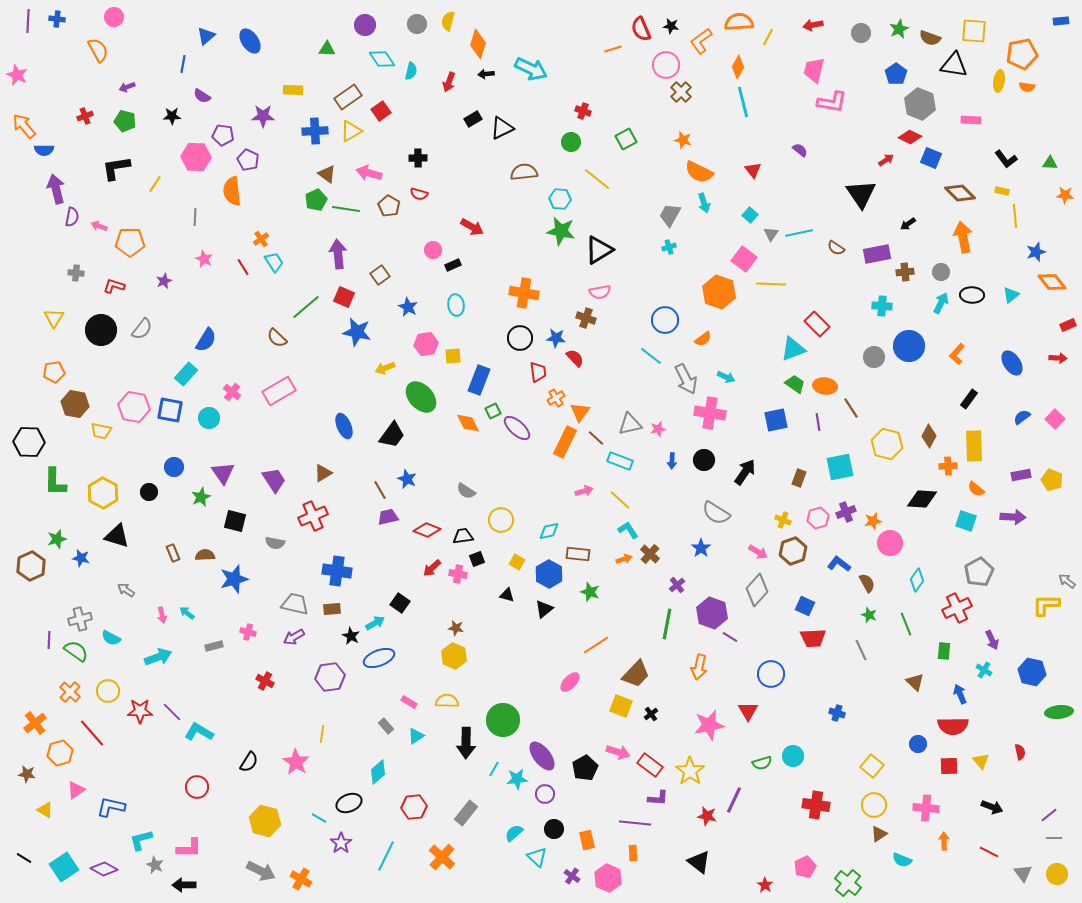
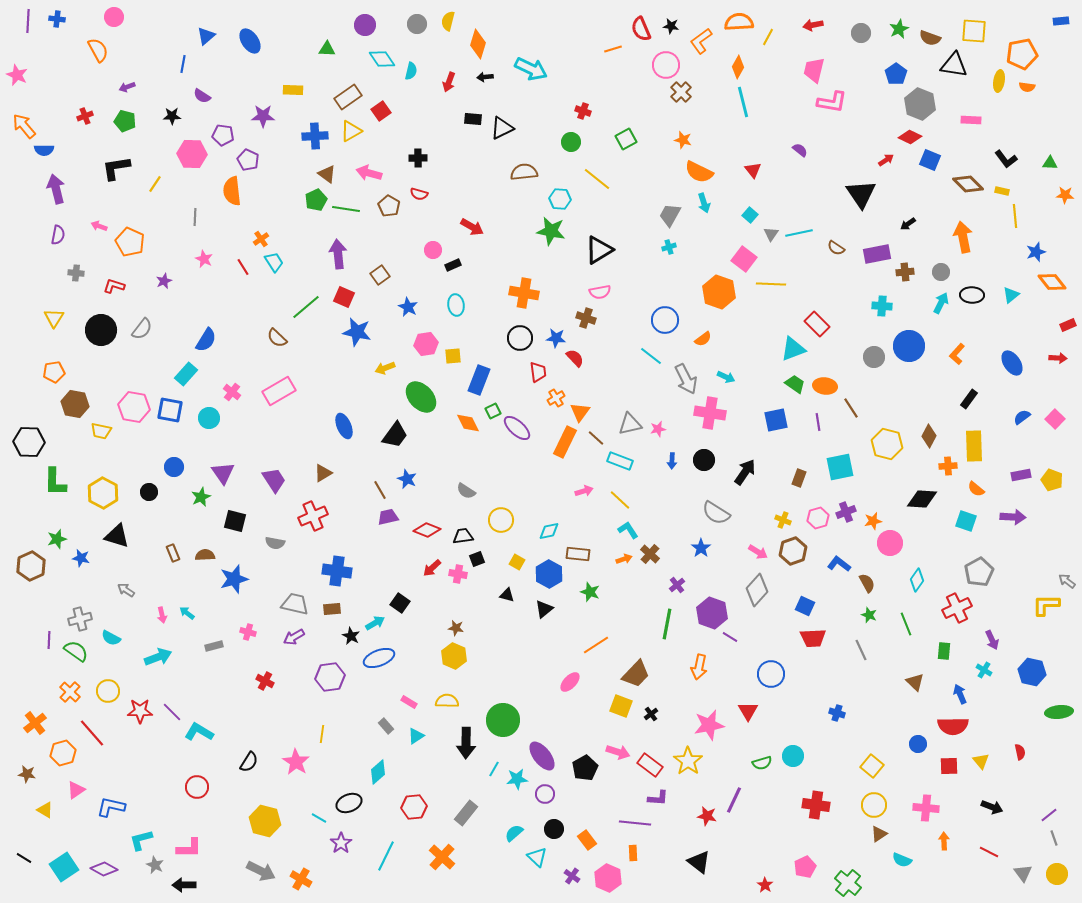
black arrow at (486, 74): moved 1 px left, 3 px down
black rectangle at (473, 119): rotated 36 degrees clockwise
blue cross at (315, 131): moved 5 px down
pink hexagon at (196, 157): moved 4 px left, 3 px up
blue square at (931, 158): moved 1 px left, 2 px down
brown diamond at (960, 193): moved 8 px right, 9 px up
purple semicircle at (72, 217): moved 14 px left, 18 px down
green star at (561, 231): moved 10 px left
orange pentagon at (130, 242): rotated 24 degrees clockwise
black trapezoid at (392, 435): moved 3 px right
orange hexagon at (60, 753): moved 3 px right
yellow star at (690, 771): moved 2 px left, 10 px up
gray line at (1054, 838): rotated 70 degrees clockwise
orange rectangle at (587, 840): rotated 24 degrees counterclockwise
